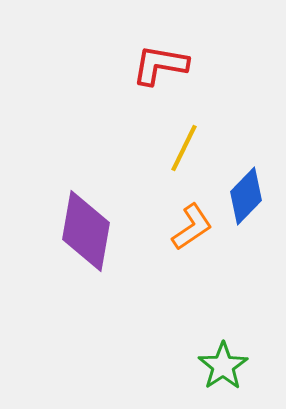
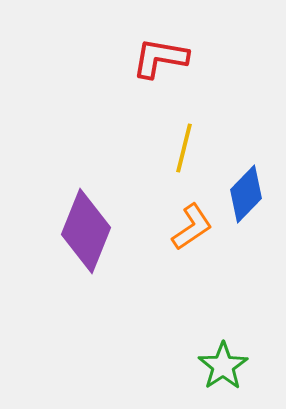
red L-shape: moved 7 px up
yellow line: rotated 12 degrees counterclockwise
blue diamond: moved 2 px up
purple diamond: rotated 12 degrees clockwise
